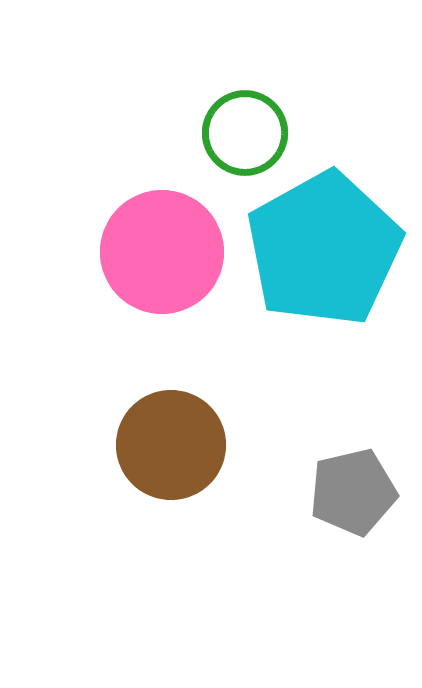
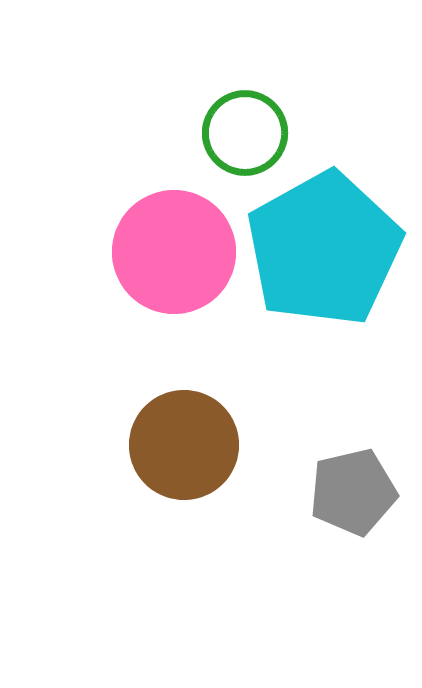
pink circle: moved 12 px right
brown circle: moved 13 px right
